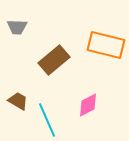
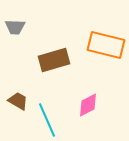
gray trapezoid: moved 2 px left
brown rectangle: rotated 24 degrees clockwise
